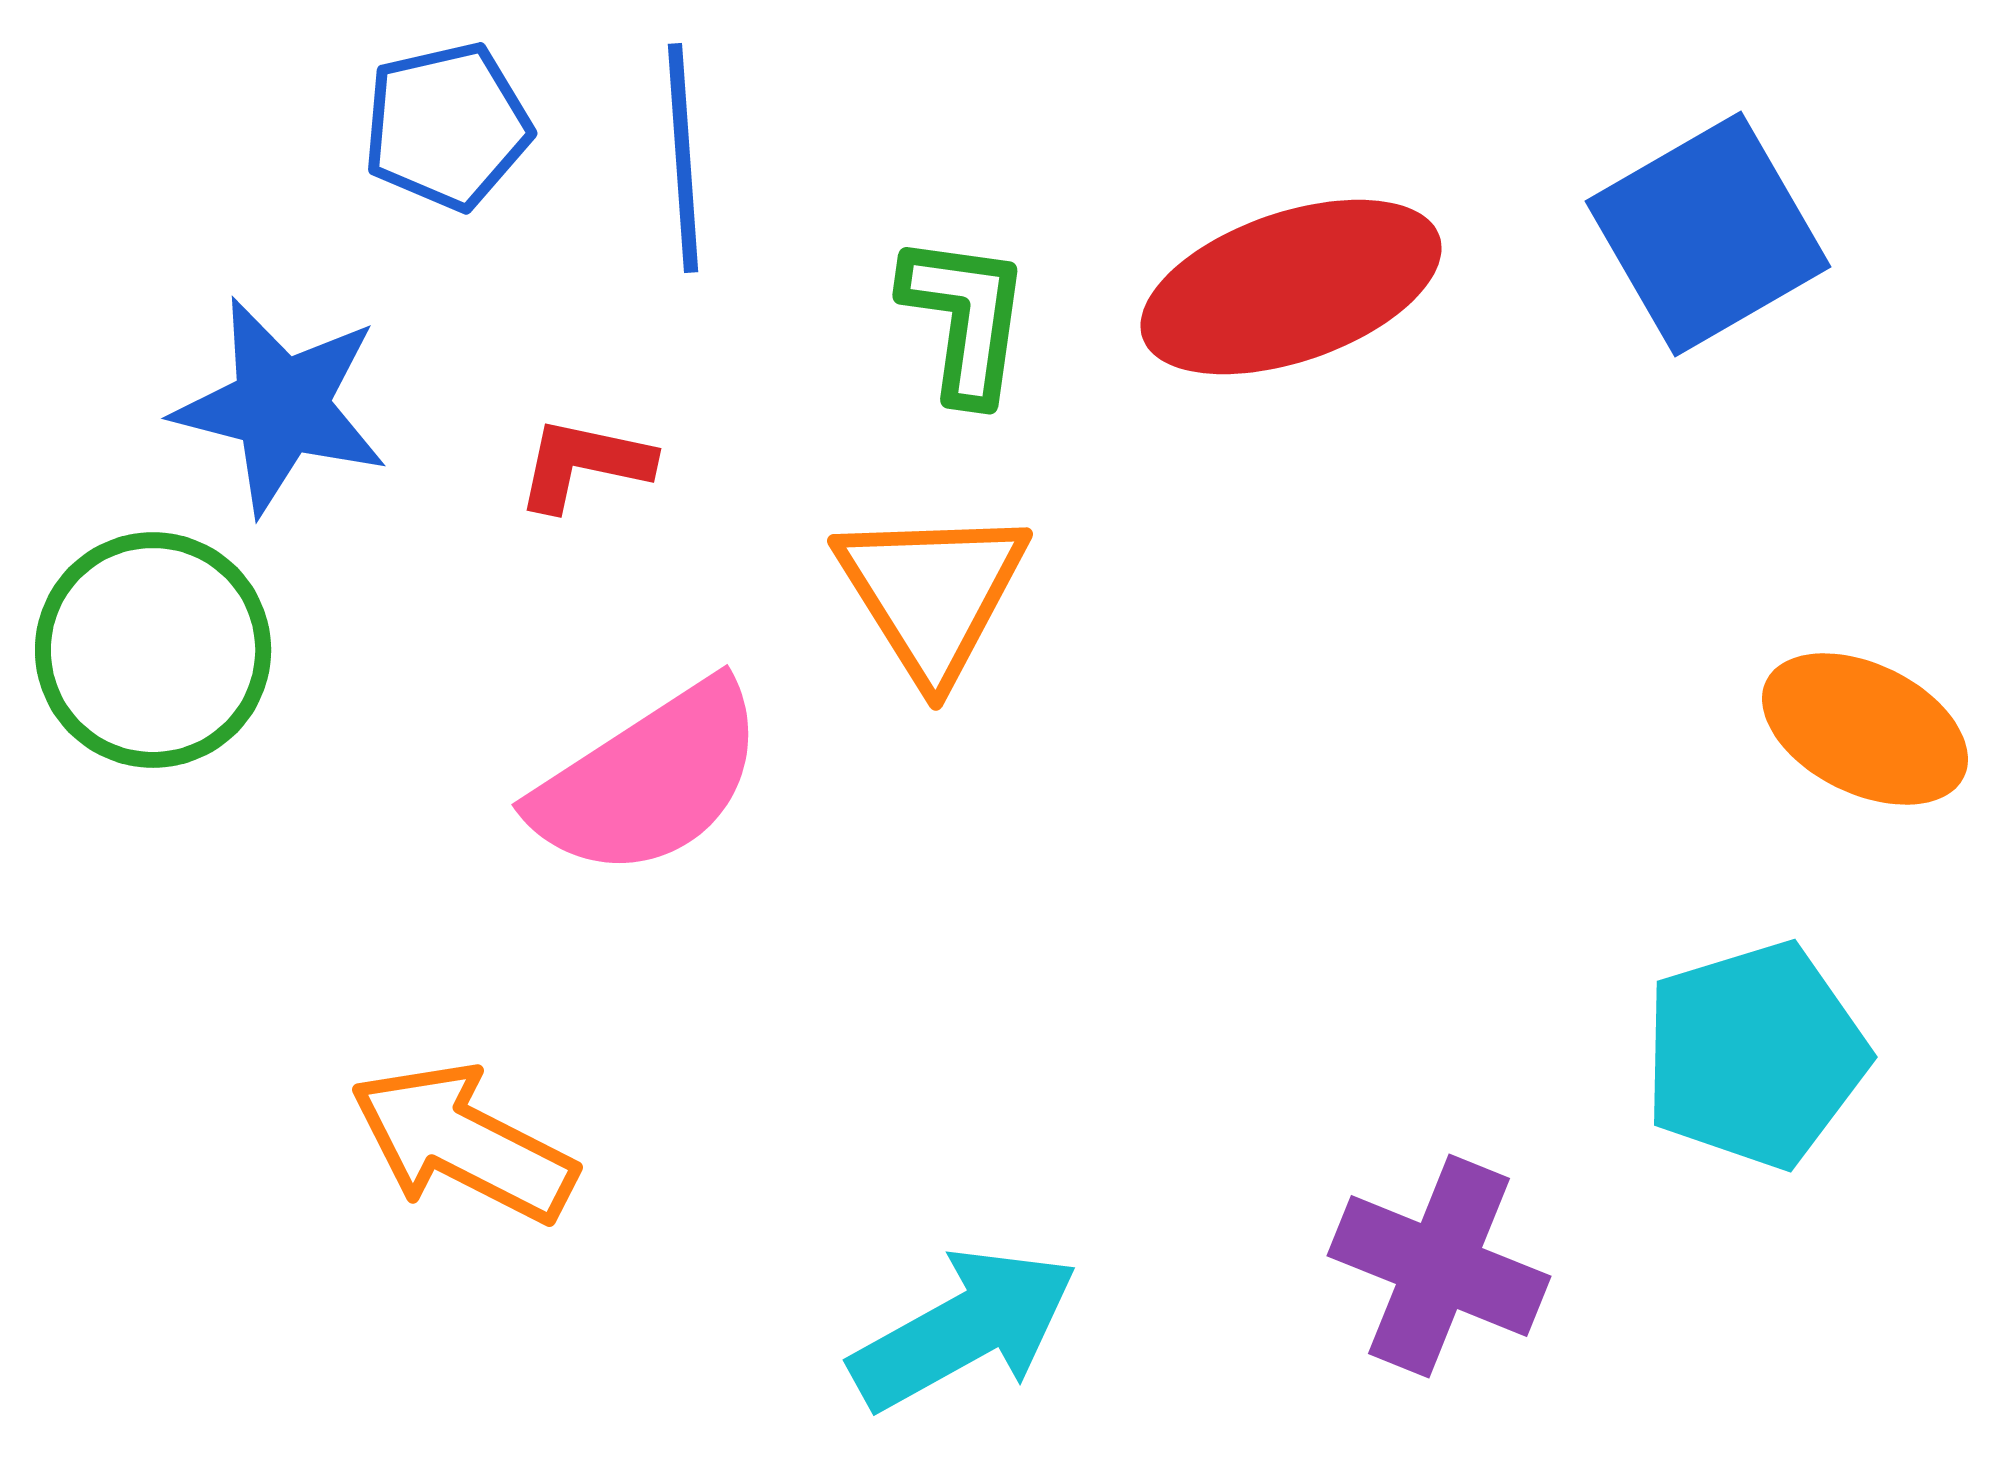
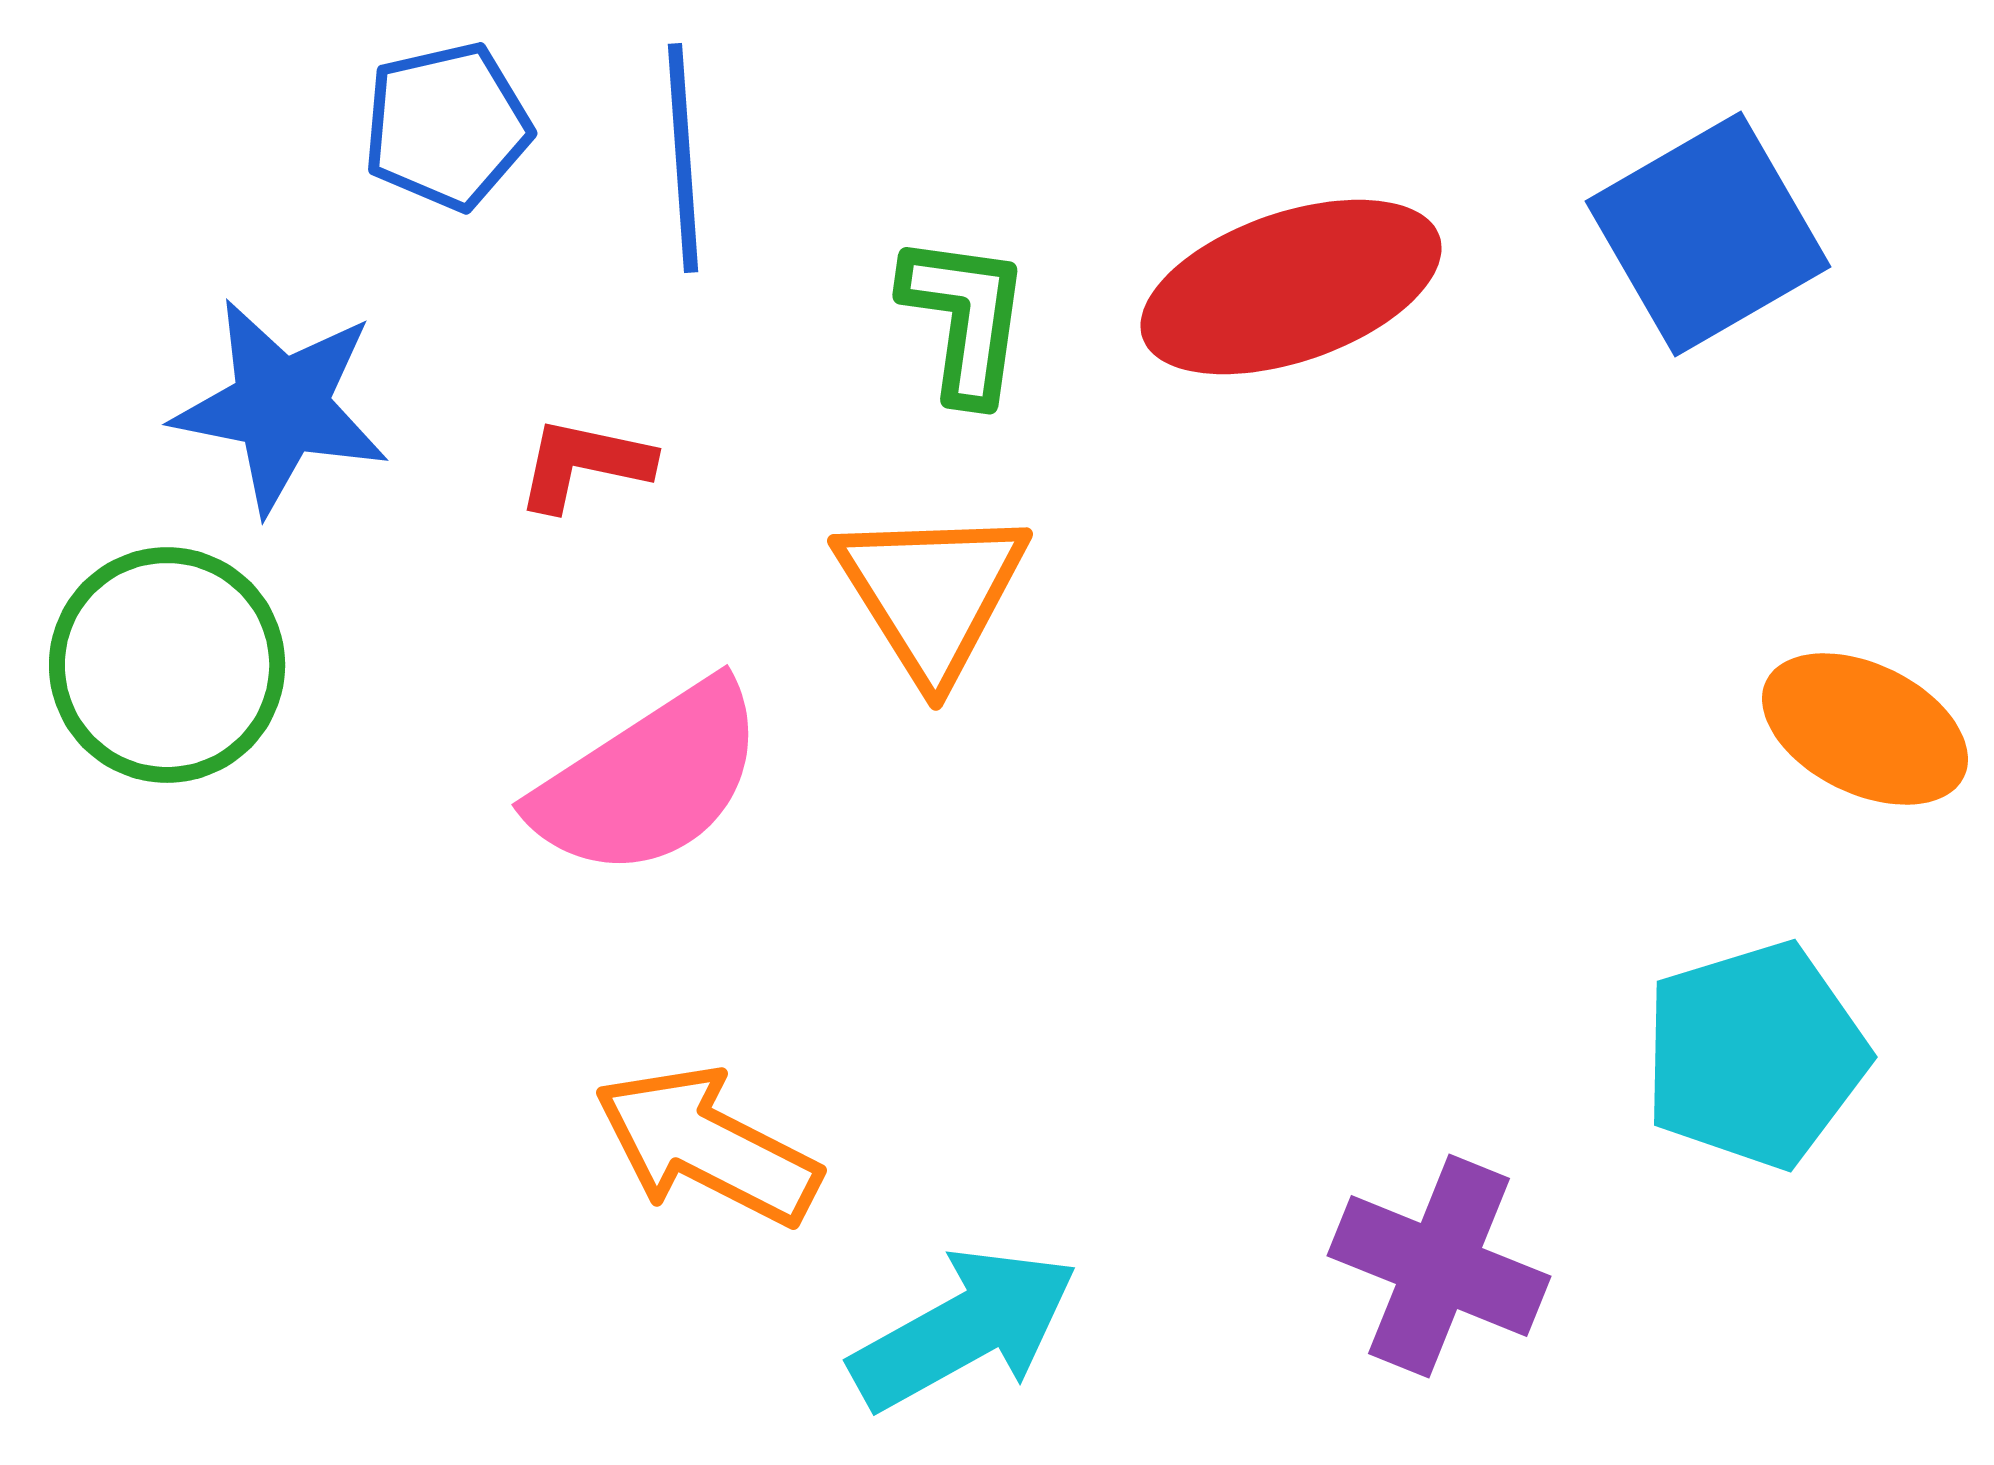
blue star: rotated 3 degrees counterclockwise
green circle: moved 14 px right, 15 px down
orange arrow: moved 244 px right, 3 px down
